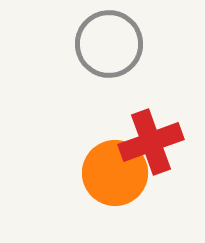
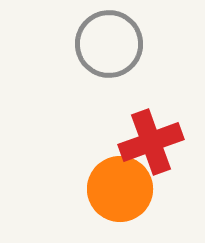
orange circle: moved 5 px right, 16 px down
